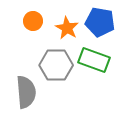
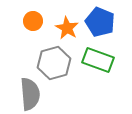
blue pentagon: rotated 12 degrees clockwise
green rectangle: moved 4 px right
gray hexagon: moved 2 px left, 2 px up; rotated 16 degrees counterclockwise
gray semicircle: moved 4 px right, 2 px down
